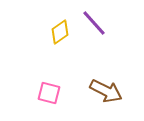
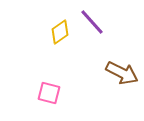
purple line: moved 2 px left, 1 px up
brown arrow: moved 16 px right, 18 px up
